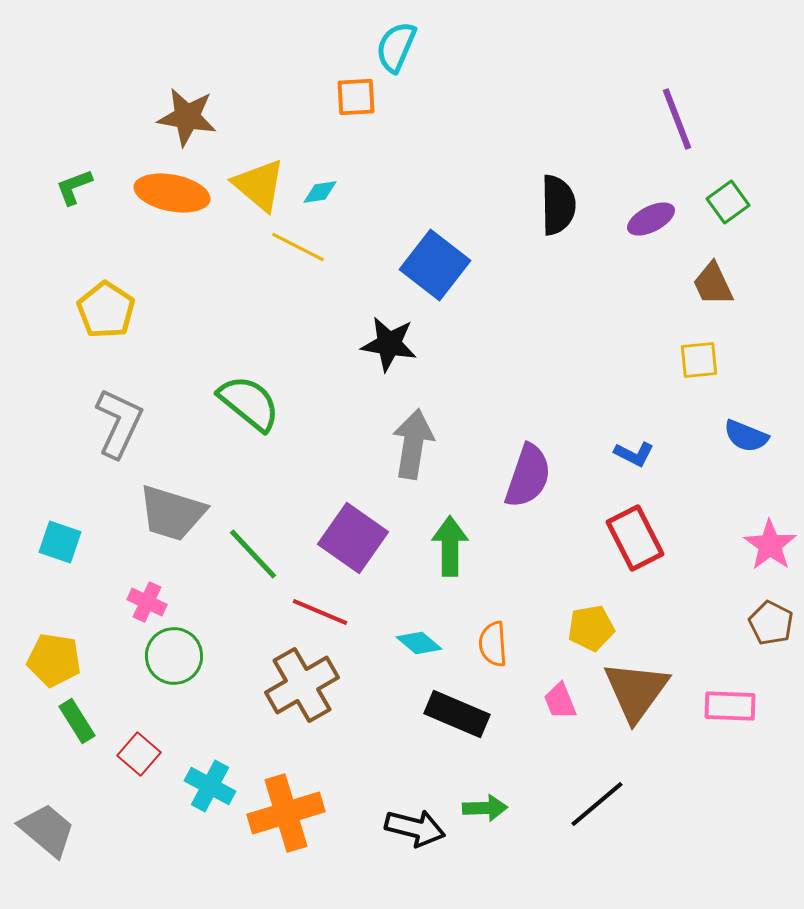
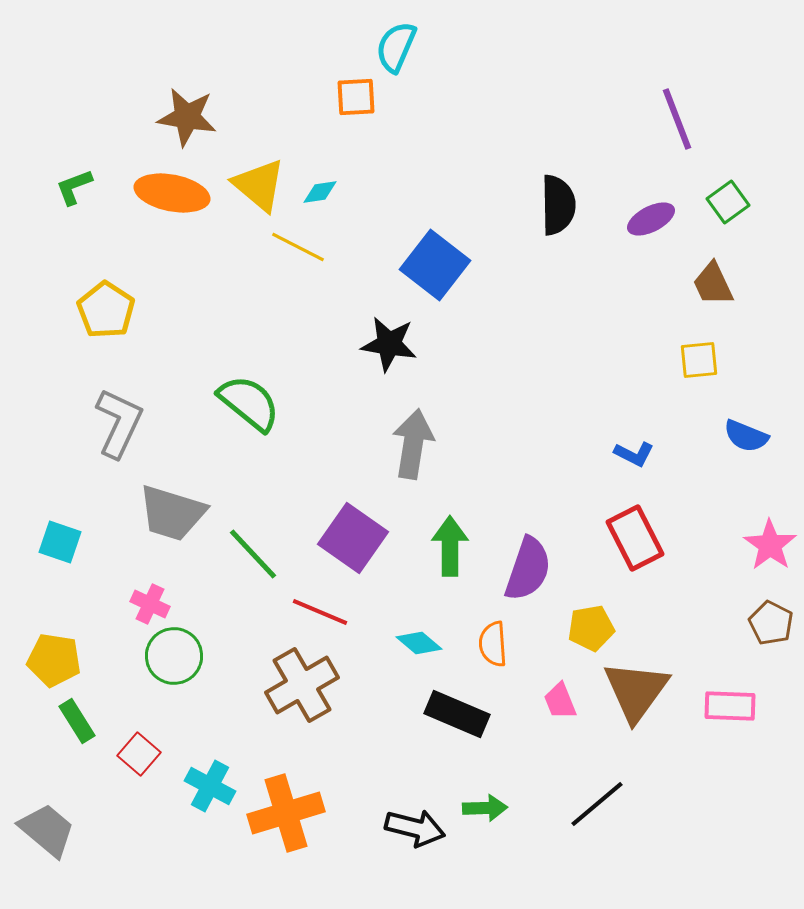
purple semicircle at (528, 476): moved 93 px down
pink cross at (147, 602): moved 3 px right, 2 px down
